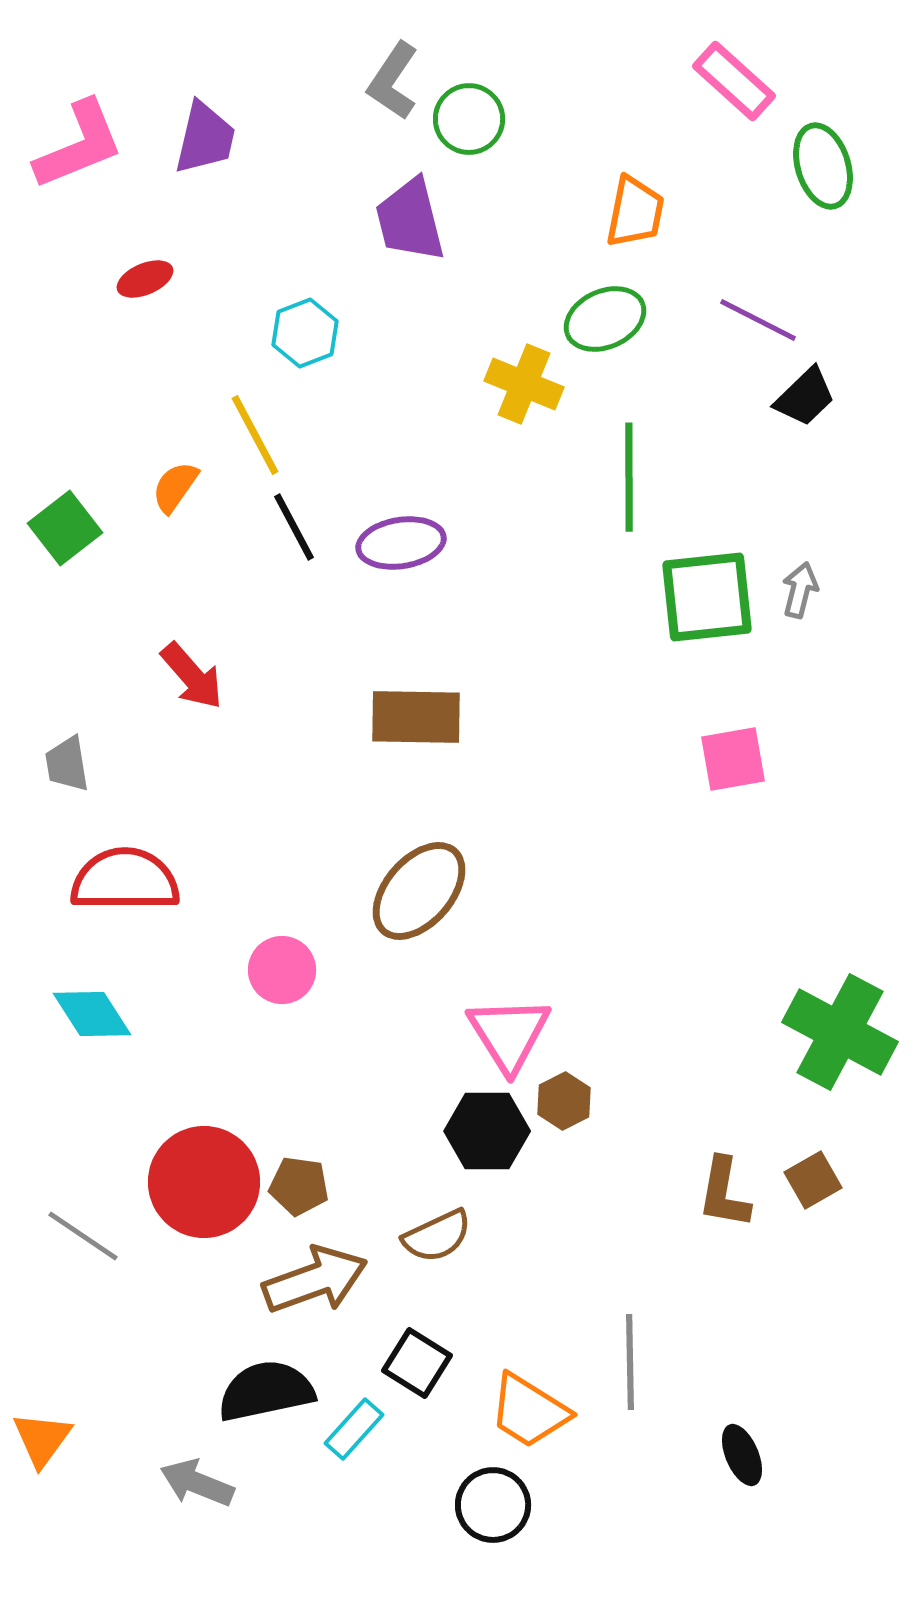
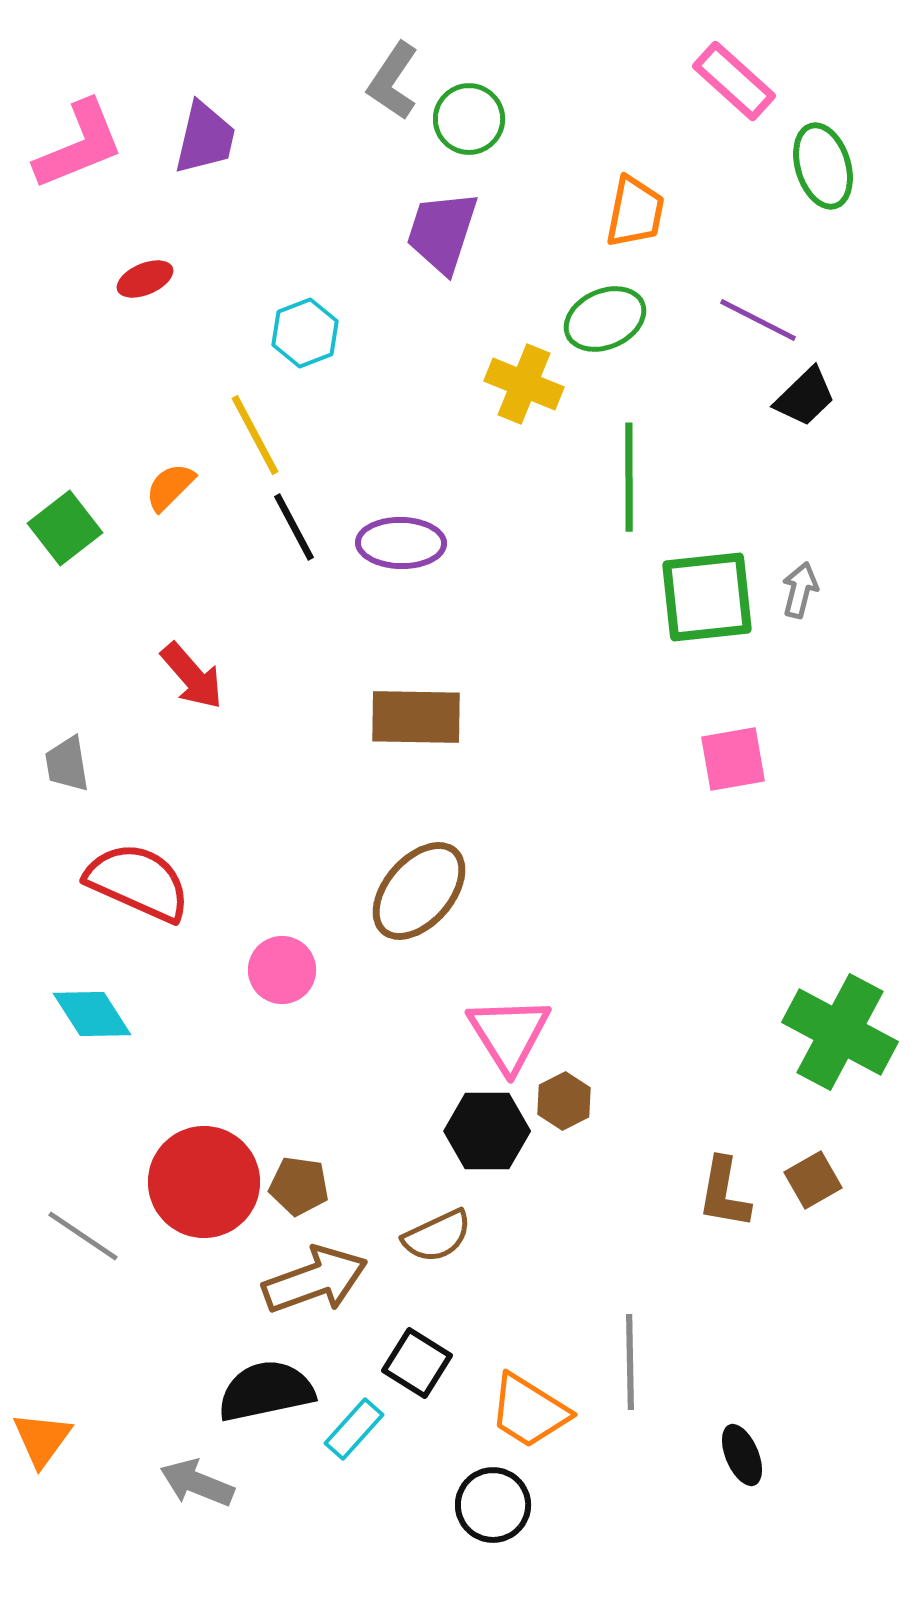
purple trapezoid at (410, 220): moved 32 px right, 12 px down; rotated 32 degrees clockwise
orange semicircle at (175, 487): moved 5 px left; rotated 10 degrees clockwise
purple ellipse at (401, 543): rotated 10 degrees clockwise
red semicircle at (125, 880): moved 13 px right, 2 px down; rotated 24 degrees clockwise
